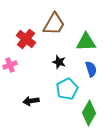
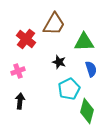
green triangle: moved 2 px left
pink cross: moved 8 px right, 6 px down
cyan pentagon: moved 2 px right
black arrow: moved 11 px left; rotated 105 degrees clockwise
green diamond: moved 2 px left, 2 px up; rotated 15 degrees counterclockwise
